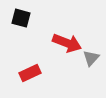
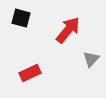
red arrow: moved 1 px right, 13 px up; rotated 72 degrees counterclockwise
gray triangle: moved 1 px down
